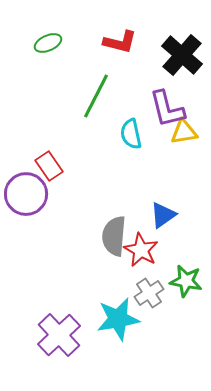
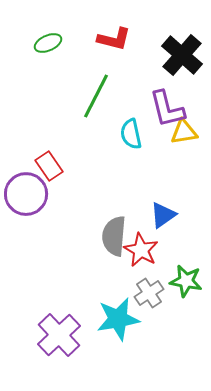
red L-shape: moved 6 px left, 3 px up
